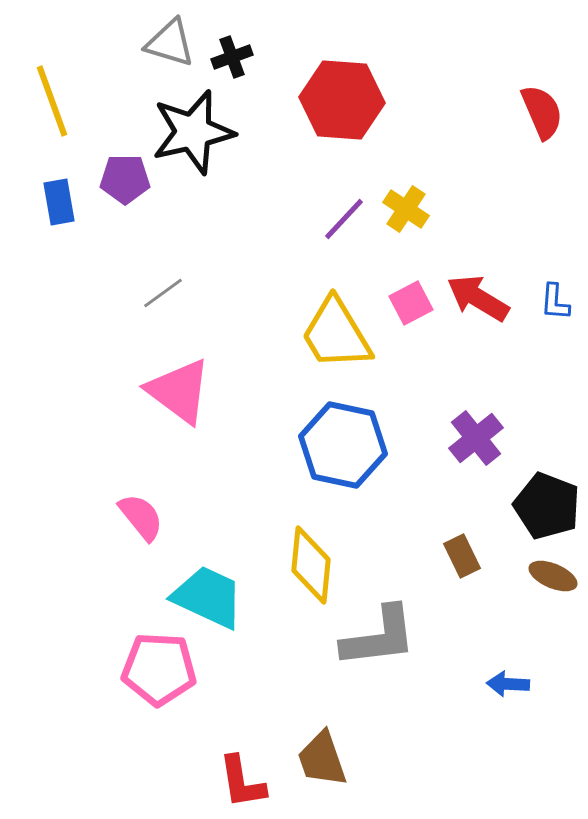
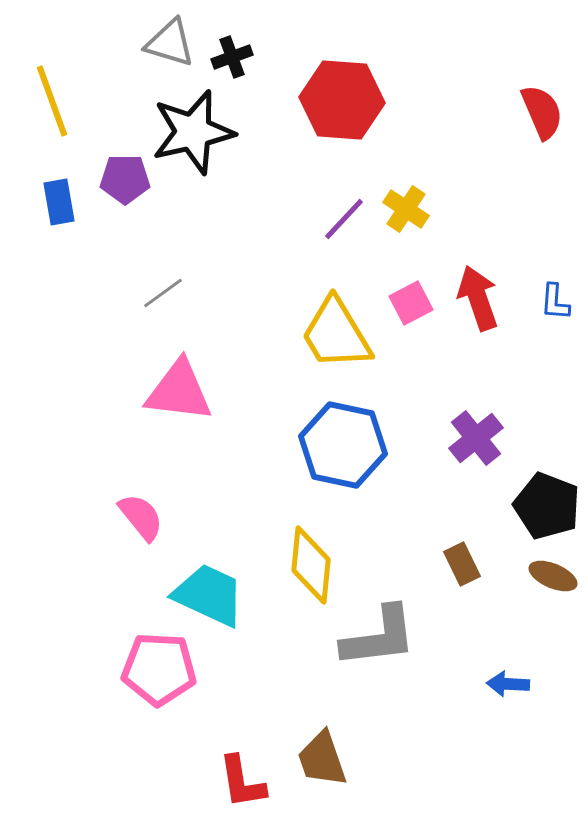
red arrow: rotated 40 degrees clockwise
pink triangle: rotated 30 degrees counterclockwise
brown rectangle: moved 8 px down
cyan trapezoid: moved 1 px right, 2 px up
